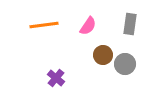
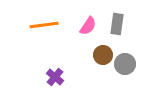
gray rectangle: moved 13 px left
purple cross: moved 1 px left, 1 px up
